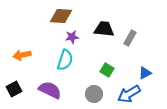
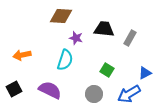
purple star: moved 4 px right, 1 px down; rotated 24 degrees clockwise
